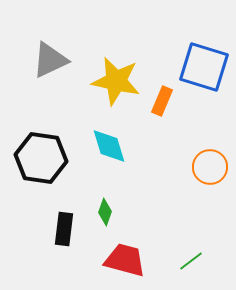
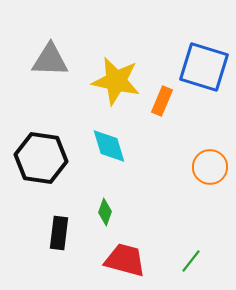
gray triangle: rotated 27 degrees clockwise
black rectangle: moved 5 px left, 4 px down
green line: rotated 15 degrees counterclockwise
